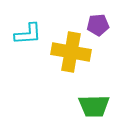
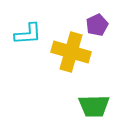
purple pentagon: moved 1 px left; rotated 20 degrees counterclockwise
yellow cross: rotated 6 degrees clockwise
